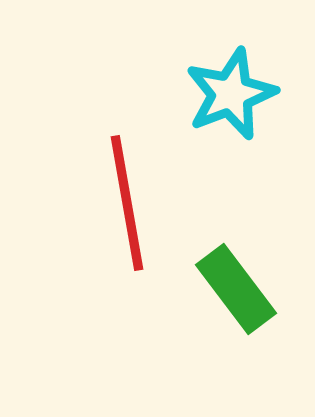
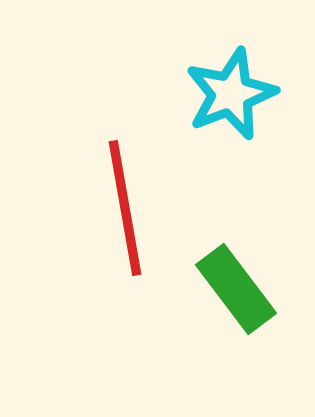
red line: moved 2 px left, 5 px down
